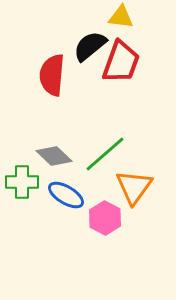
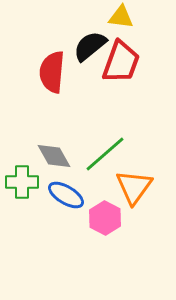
red semicircle: moved 3 px up
gray diamond: rotated 18 degrees clockwise
